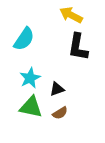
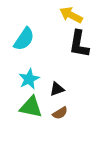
black L-shape: moved 1 px right, 3 px up
cyan star: moved 1 px left, 1 px down
